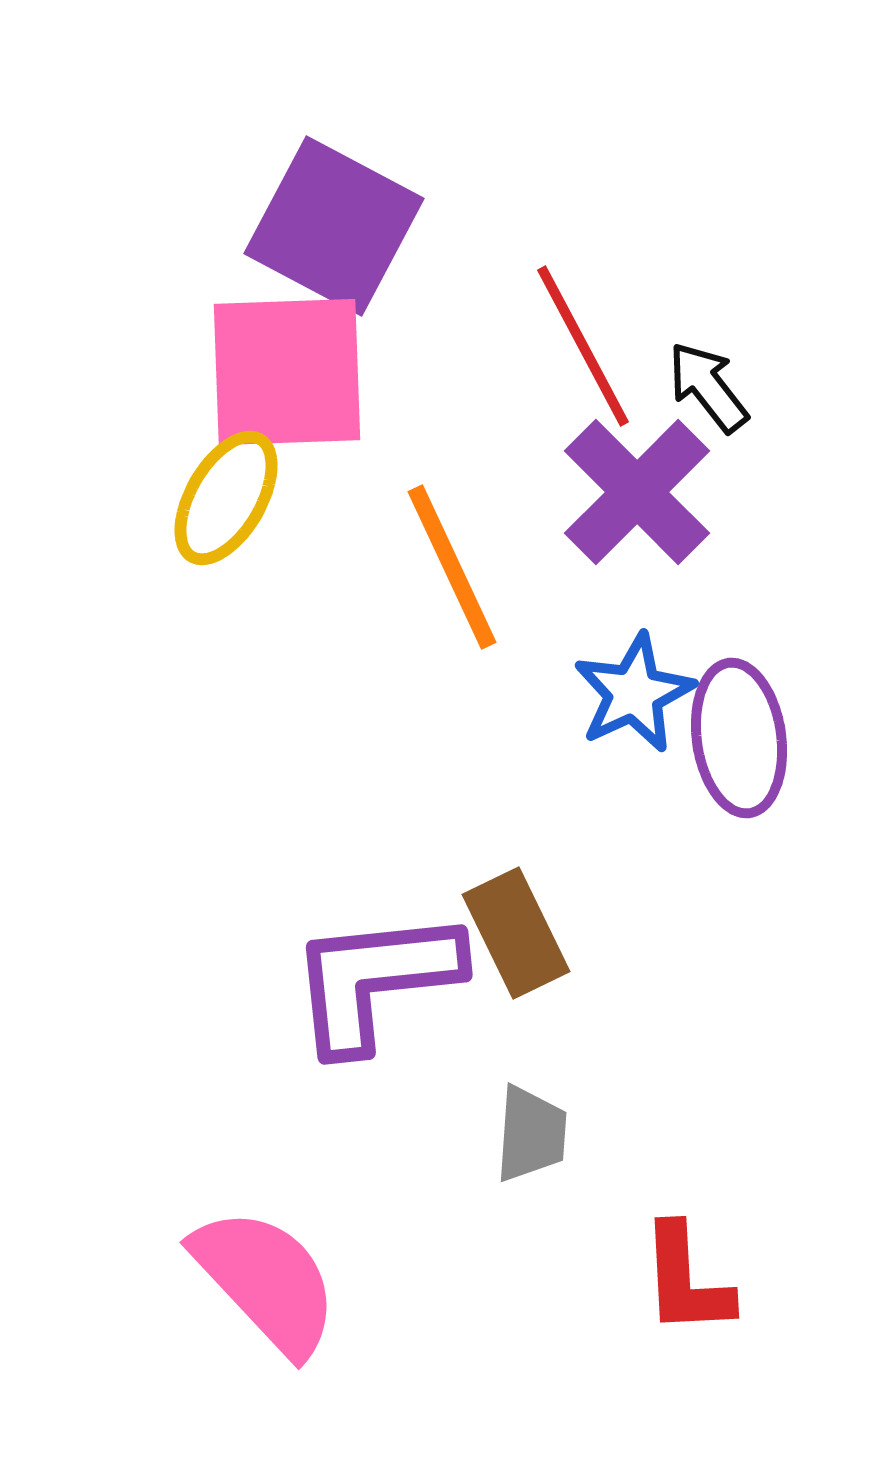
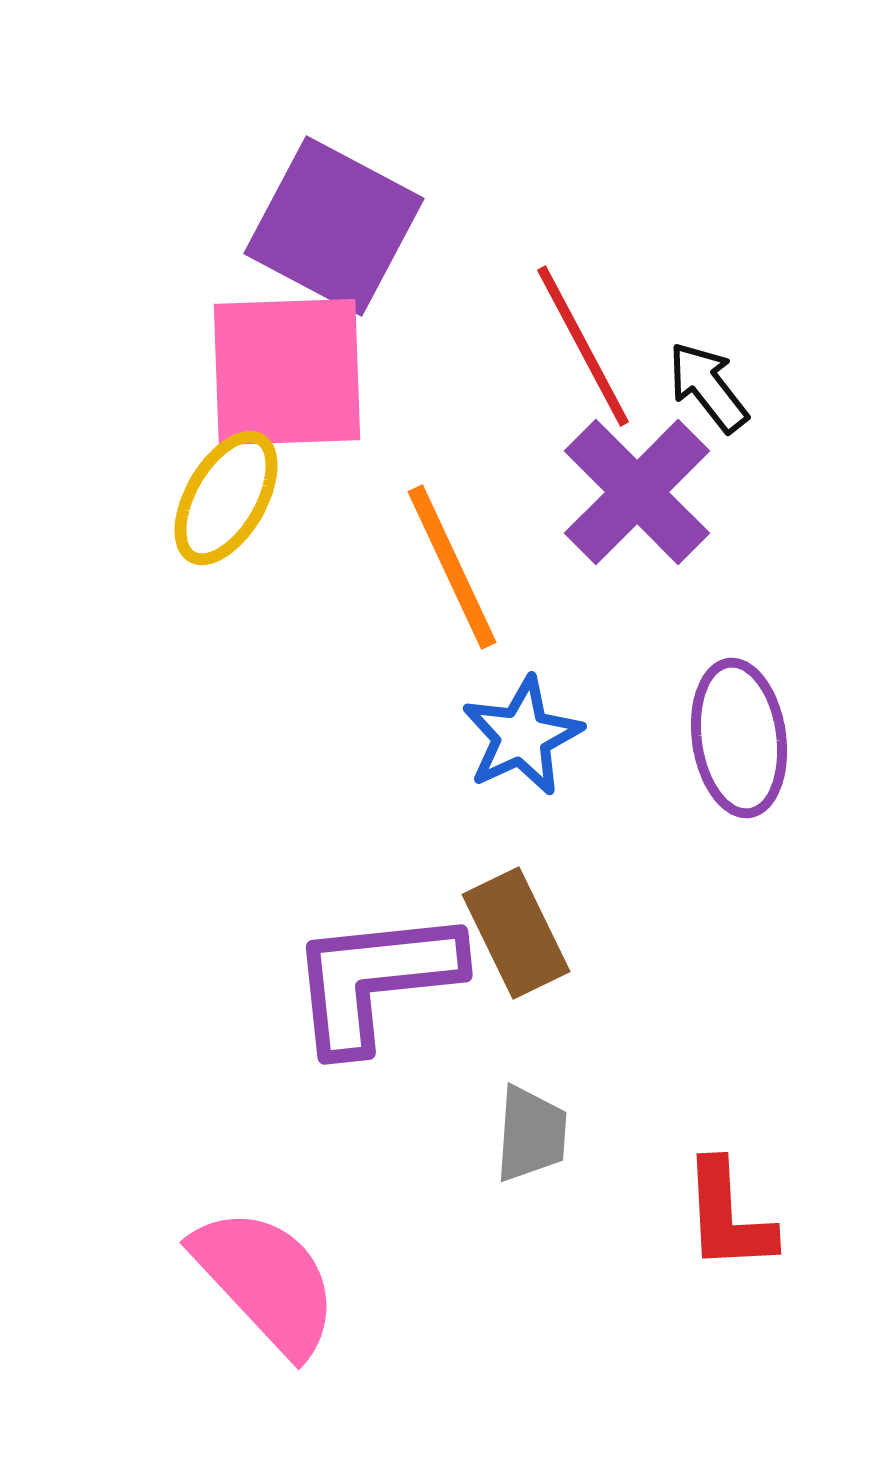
blue star: moved 112 px left, 43 px down
red L-shape: moved 42 px right, 64 px up
